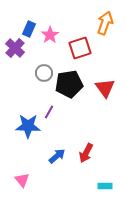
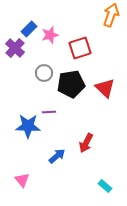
orange arrow: moved 6 px right, 8 px up
blue rectangle: rotated 21 degrees clockwise
pink star: rotated 18 degrees clockwise
black pentagon: moved 2 px right
red triangle: rotated 10 degrees counterclockwise
purple line: rotated 56 degrees clockwise
red arrow: moved 10 px up
cyan rectangle: rotated 40 degrees clockwise
